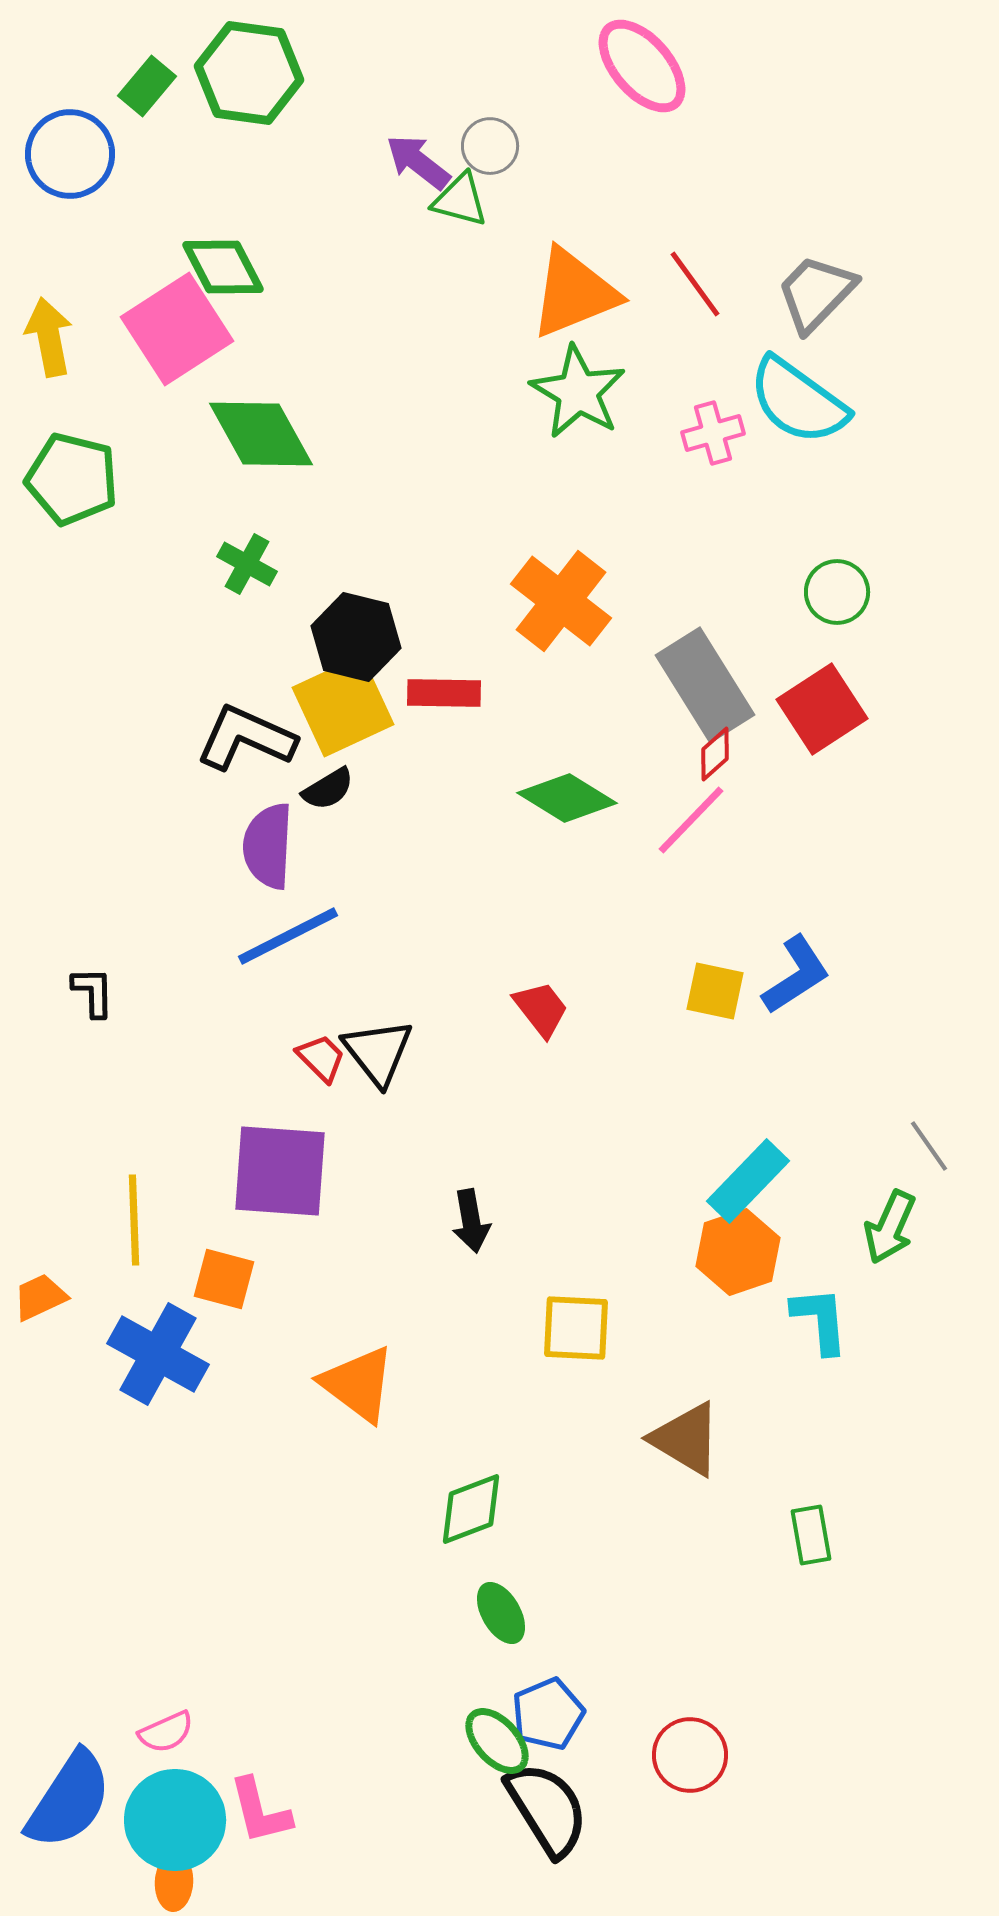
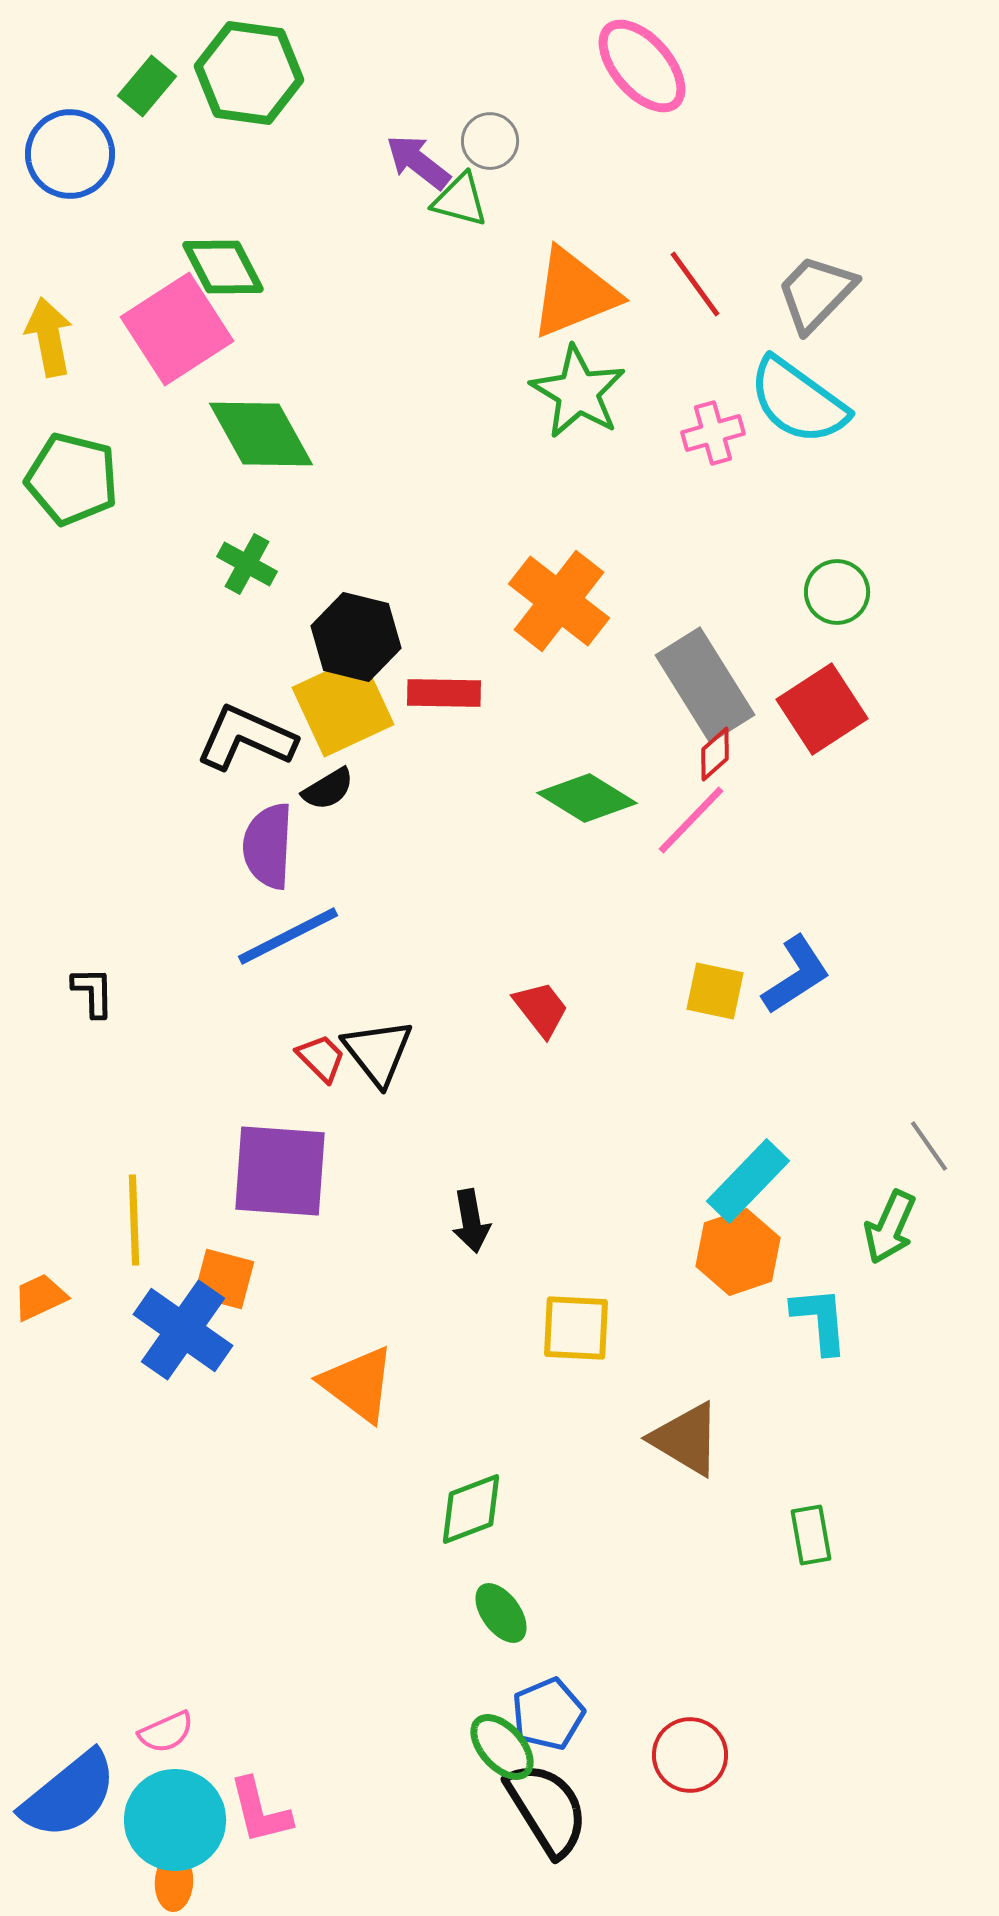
gray circle at (490, 146): moved 5 px up
orange cross at (561, 601): moved 2 px left
green diamond at (567, 798): moved 20 px right
blue cross at (158, 1354): moved 25 px right, 24 px up; rotated 6 degrees clockwise
green ellipse at (501, 1613): rotated 6 degrees counterclockwise
green ellipse at (497, 1741): moved 5 px right, 6 px down
blue semicircle at (69, 1800): moved 5 px up; rotated 18 degrees clockwise
